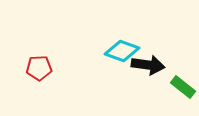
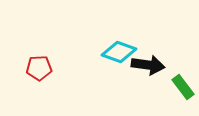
cyan diamond: moved 3 px left, 1 px down
green rectangle: rotated 15 degrees clockwise
